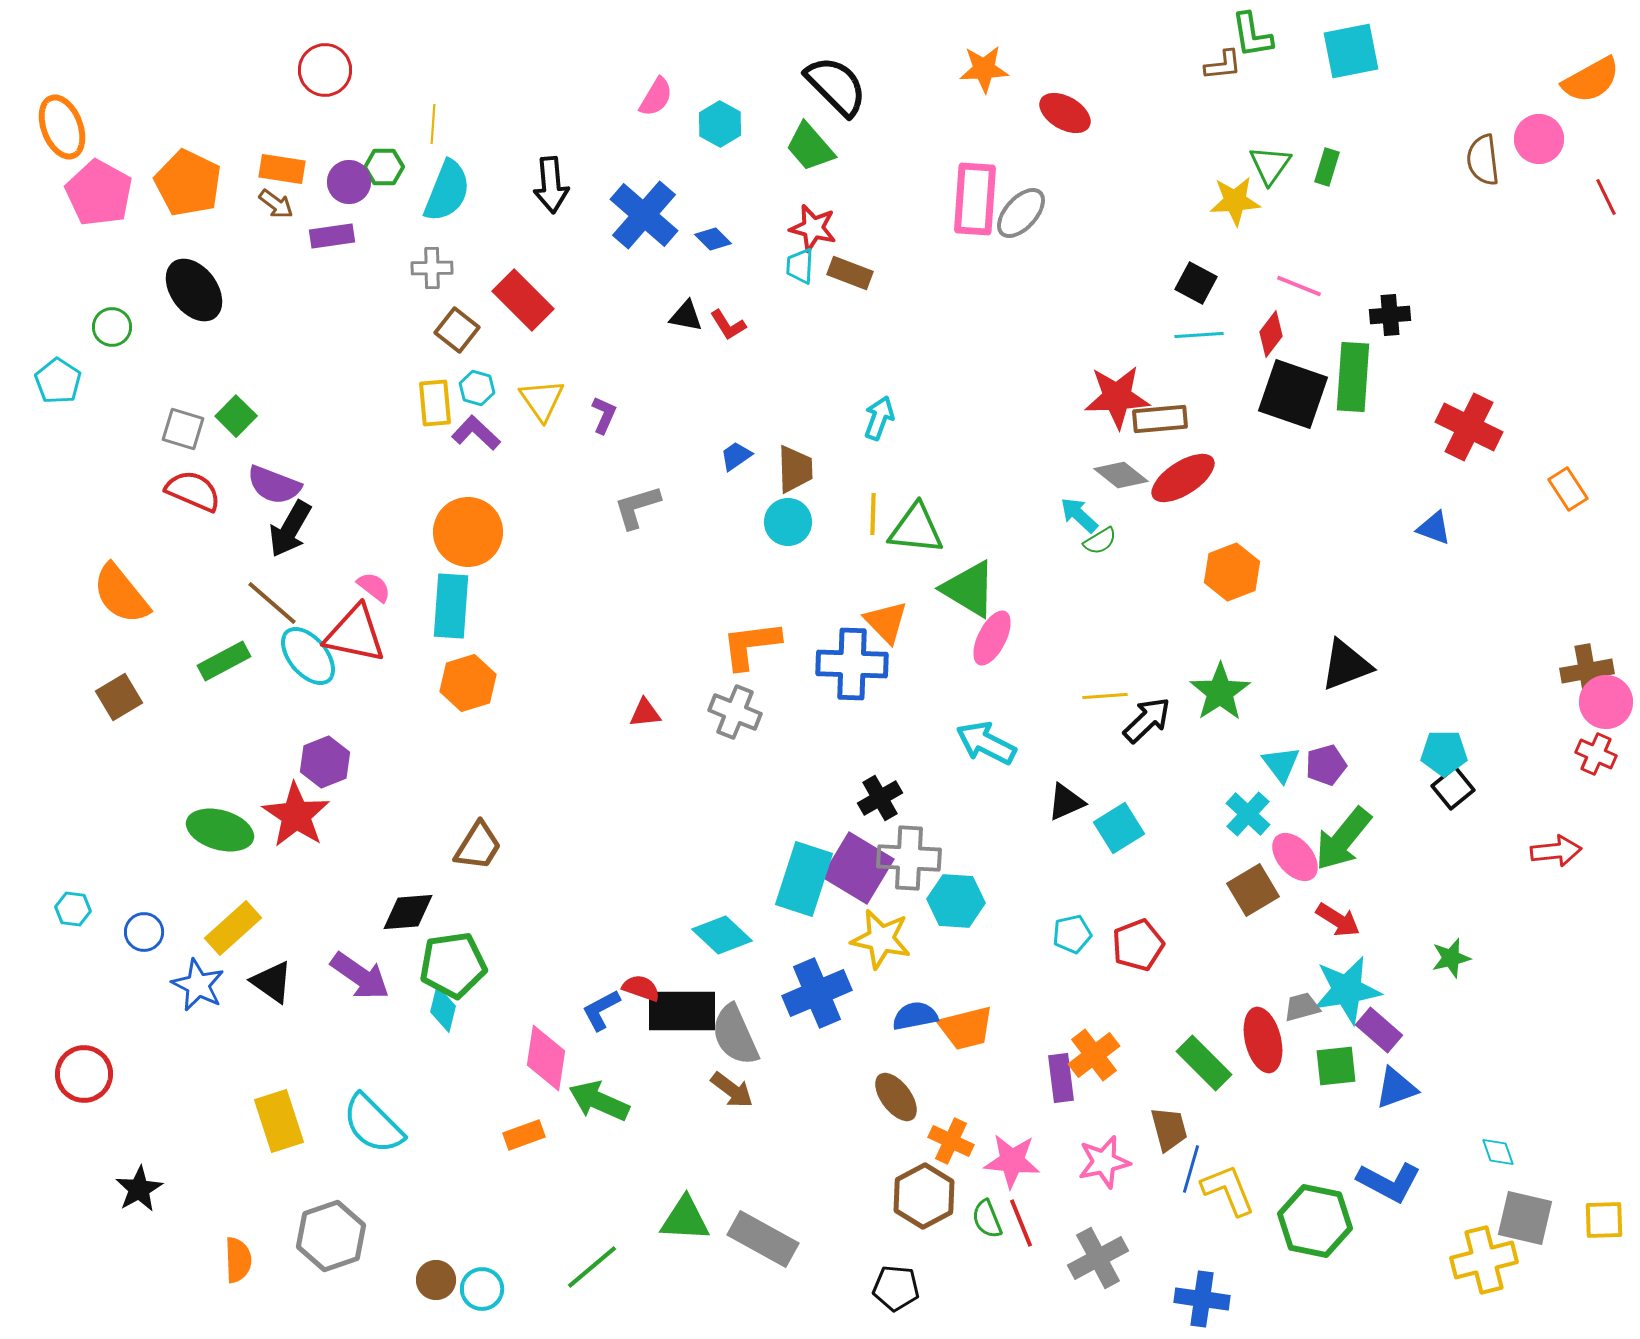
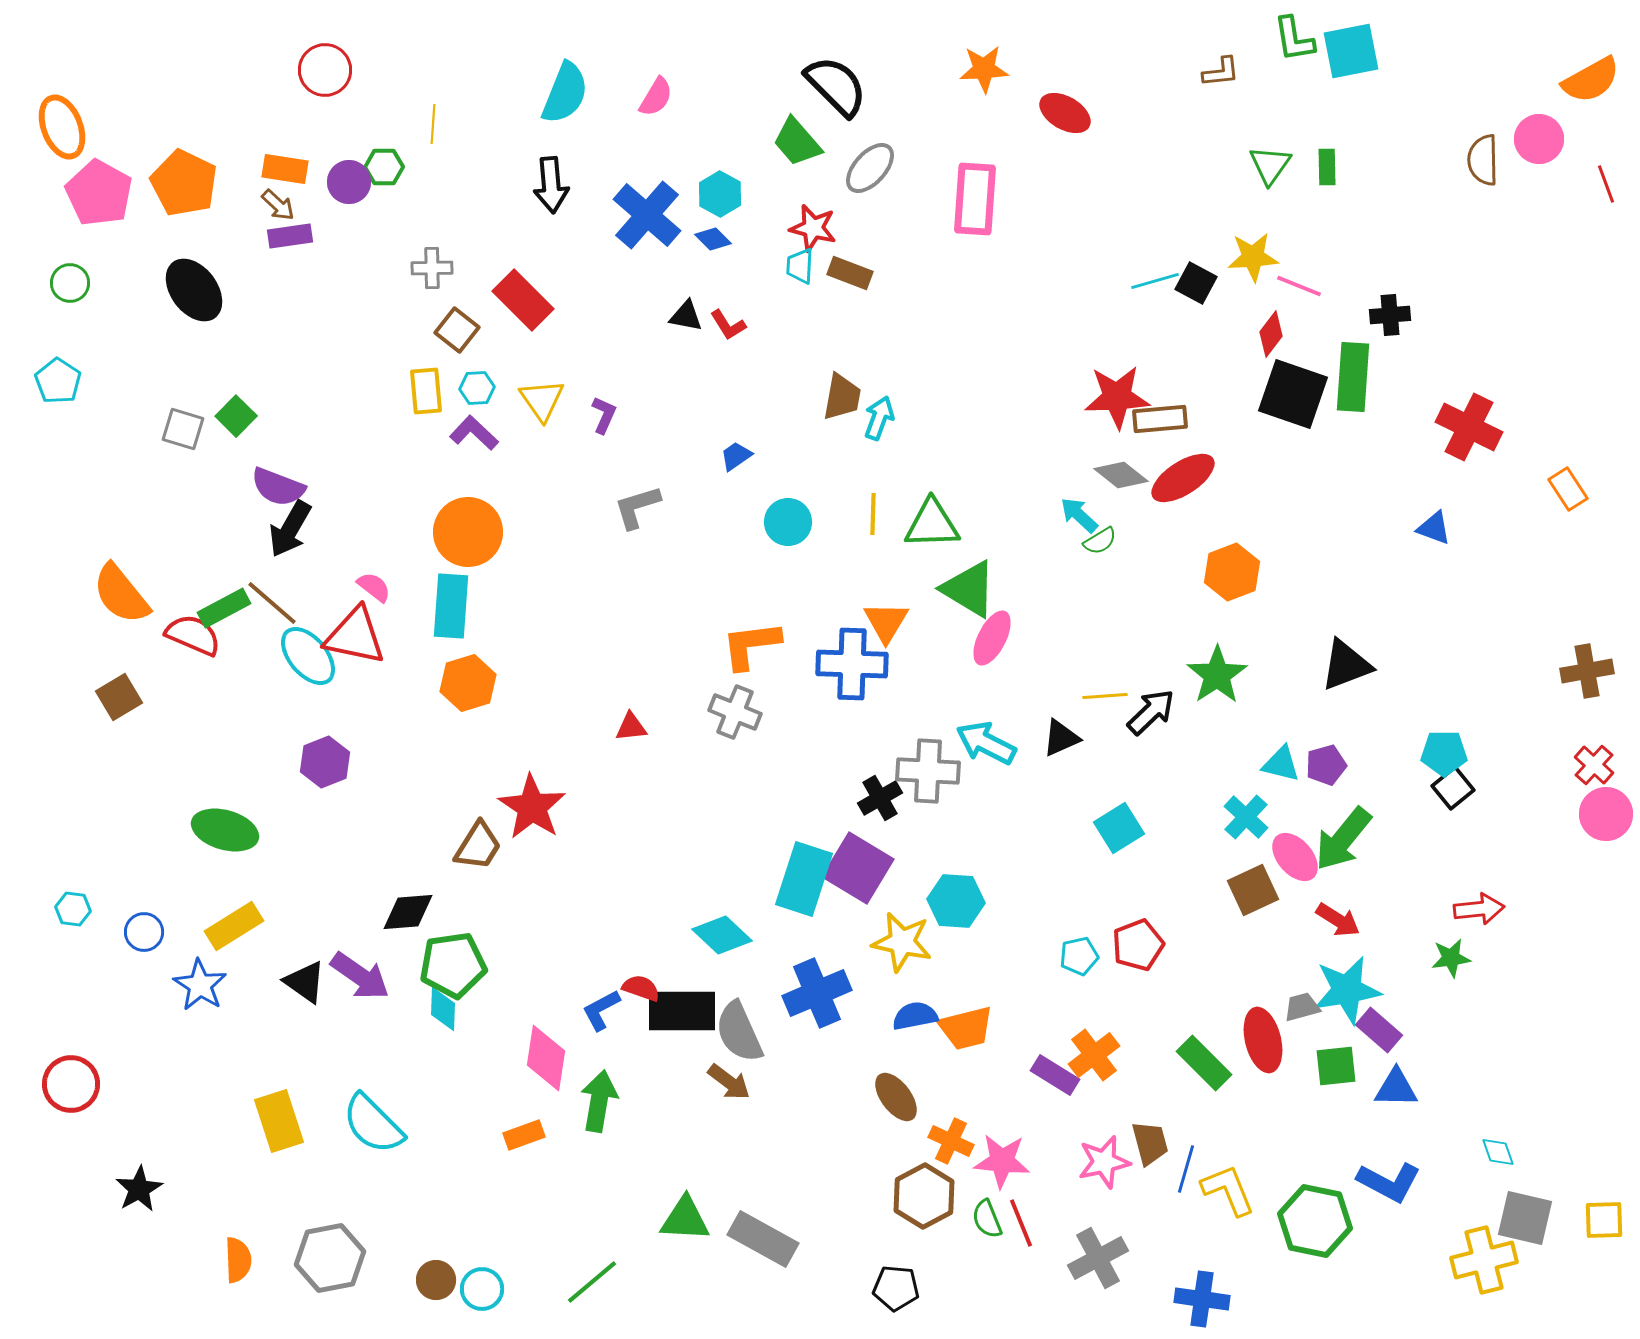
green L-shape at (1252, 35): moved 42 px right, 4 px down
brown L-shape at (1223, 65): moved 2 px left, 7 px down
cyan hexagon at (720, 124): moved 70 px down
green trapezoid at (810, 147): moved 13 px left, 5 px up
brown semicircle at (1483, 160): rotated 6 degrees clockwise
green rectangle at (1327, 167): rotated 18 degrees counterclockwise
orange rectangle at (282, 169): moved 3 px right
orange pentagon at (188, 183): moved 4 px left
cyan semicircle at (447, 191): moved 118 px right, 98 px up
red line at (1606, 197): moved 13 px up; rotated 6 degrees clockwise
yellow star at (1235, 201): moved 18 px right, 56 px down
brown arrow at (276, 204): moved 2 px right, 1 px down; rotated 6 degrees clockwise
gray ellipse at (1021, 213): moved 151 px left, 45 px up
blue cross at (644, 215): moved 3 px right
purple rectangle at (332, 236): moved 42 px left
green circle at (112, 327): moved 42 px left, 44 px up
cyan line at (1199, 335): moved 44 px left, 54 px up; rotated 12 degrees counterclockwise
cyan hexagon at (477, 388): rotated 20 degrees counterclockwise
yellow rectangle at (435, 403): moved 9 px left, 12 px up
purple L-shape at (476, 433): moved 2 px left
brown trapezoid at (795, 469): moved 47 px right, 72 px up; rotated 12 degrees clockwise
purple semicircle at (274, 485): moved 4 px right, 2 px down
red semicircle at (193, 491): moved 144 px down
green triangle at (916, 529): moved 16 px right, 5 px up; rotated 8 degrees counterclockwise
orange triangle at (886, 622): rotated 15 degrees clockwise
red triangle at (355, 634): moved 2 px down
green rectangle at (224, 661): moved 53 px up
green star at (1220, 692): moved 3 px left, 17 px up
pink circle at (1606, 702): moved 112 px down
red triangle at (645, 713): moved 14 px left, 14 px down
black arrow at (1147, 720): moved 4 px right, 8 px up
red cross at (1596, 754): moved 2 px left, 11 px down; rotated 18 degrees clockwise
cyan triangle at (1281, 764): rotated 39 degrees counterclockwise
black triangle at (1066, 802): moved 5 px left, 64 px up
cyan cross at (1248, 814): moved 2 px left, 3 px down
red star at (296, 815): moved 236 px right, 8 px up
green ellipse at (220, 830): moved 5 px right
red arrow at (1556, 851): moved 77 px left, 58 px down
gray cross at (909, 858): moved 19 px right, 87 px up
brown square at (1253, 890): rotated 6 degrees clockwise
yellow rectangle at (233, 928): moved 1 px right, 2 px up; rotated 10 degrees clockwise
cyan pentagon at (1072, 934): moved 7 px right, 22 px down
yellow star at (881, 939): moved 21 px right, 3 px down
green star at (1451, 958): rotated 6 degrees clockwise
black triangle at (272, 982): moved 33 px right
blue star at (198, 985): moved 2 px right; rotated 6 degrees clockwise
cyan diamond at (443, 1009): rotated 12 degrees counterclockwise
gray semicircle at (735, 1035): moved 4 px right, 3 px up
red circle at (84, 1074): moved 13 px left, 10 px down
purple rectangle at (1061, 1078): moved 6 px left, 3 px up; rotated 51 degrees counterclockwise
blue triangle at (1396, 1088): rotated 21 degrees clockwise
brown arrow at (732, 1090): moved 3 px left, 8 px up
green arrow at (599, 1101): rotated 76 degrees clockwise
brown trapezoid at (1169, 1129): moved 19 px left, 14 px down
pink star at (1012, 1161): moved 10 px left
blue line at (1191, 1169): moved 5 px left
gray hexagon at (331, 1236): moved 1 px left, 22 px down; rotated 8 degrees clockwise
green line at (592, 1267): moved 15 px down
